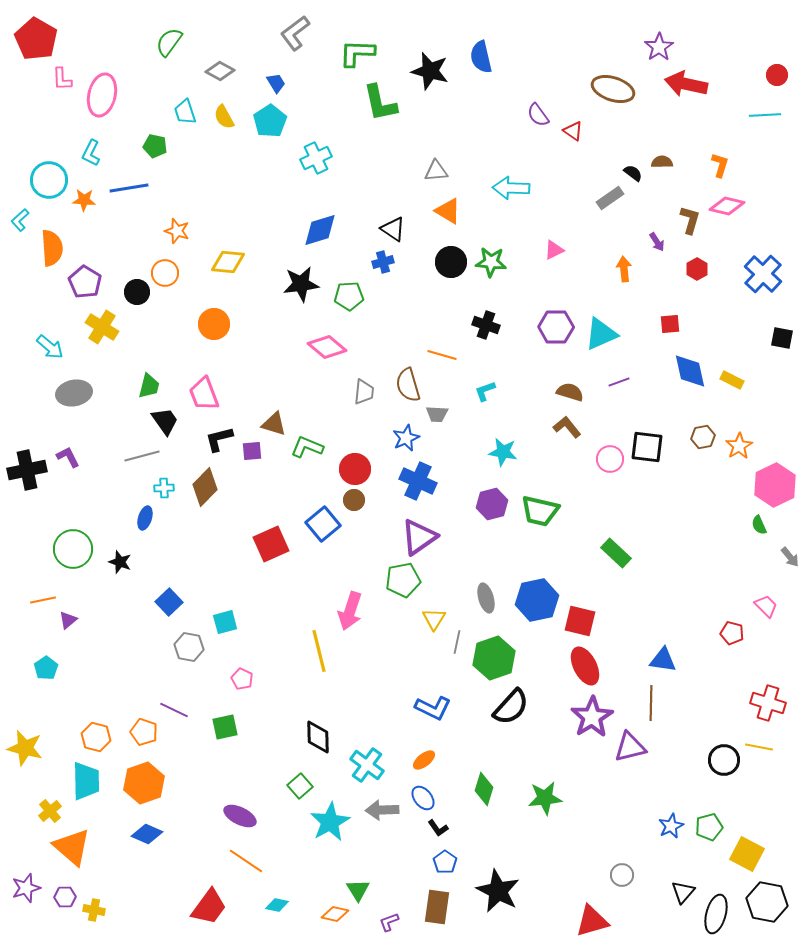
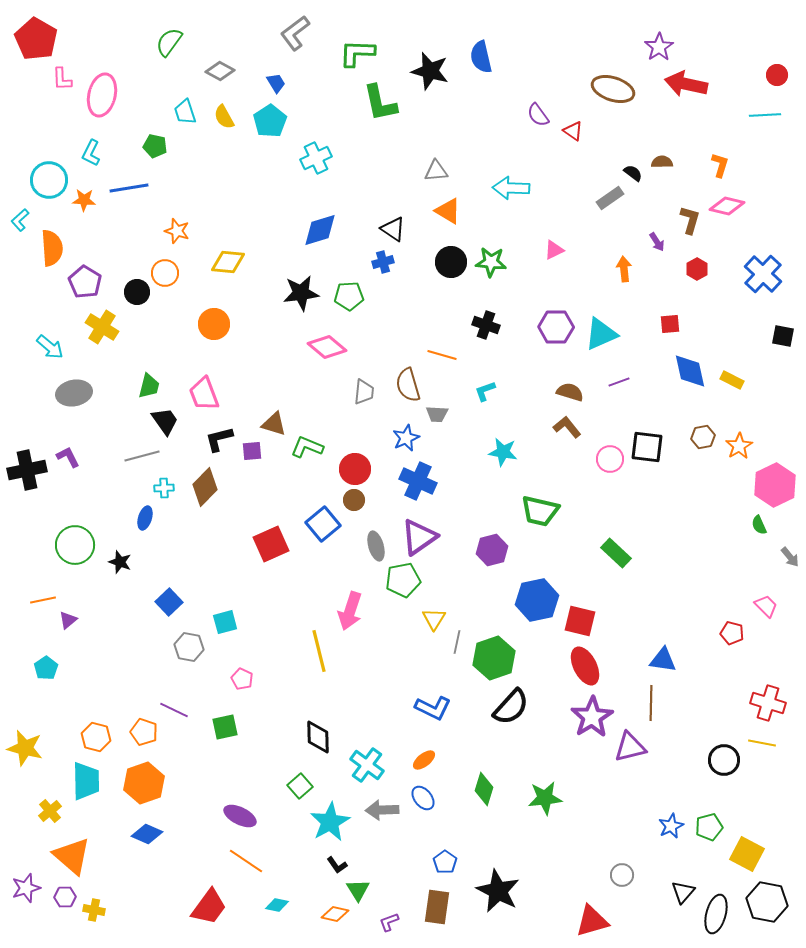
black star at (301, 284): moved 9 px down
black square at (782, 338): moved 1 px right, 2 px up
purple hexagon at (492, 504): moved 46 px down
green circle at (73, 549): moved 2 px right, 4 px up
gray ellipse at (486, 598): moved 110 px left, 52 px up
yellow line at (759, 747): moved 3 px right, 4 px up
black L-shape at (438, 828): moved 101 px left, 37 px down
orange triangle at (72, 847): moved 9 px down
